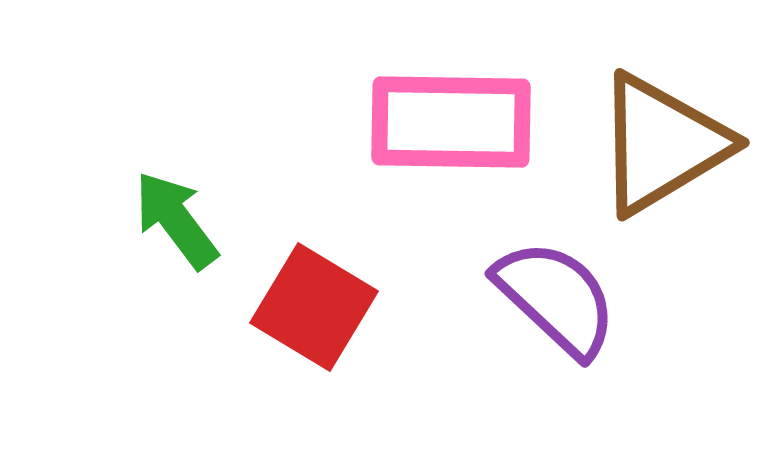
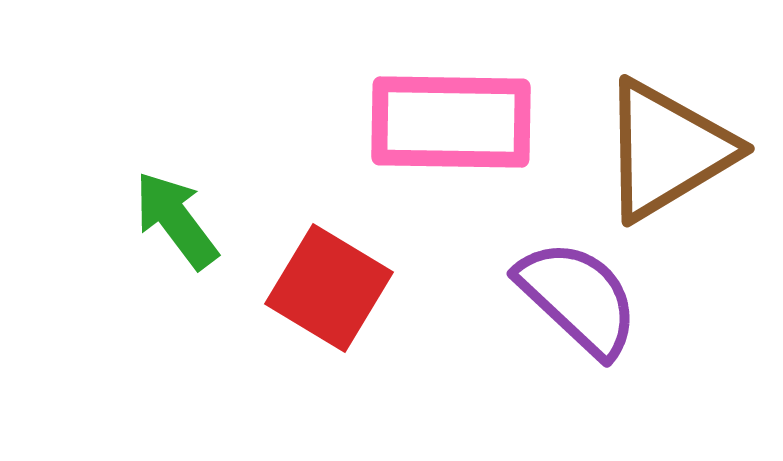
brown triangle: moved 5 px right, 6 px down
purple semicircle: moved 22 px right
red square: moved 15 px right, 19 px up
